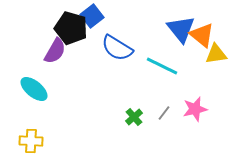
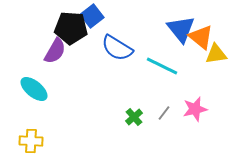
black pentagon: rotated 12 degrees counterclockwise
orange triangle: moved 1 px left, 2 px down
